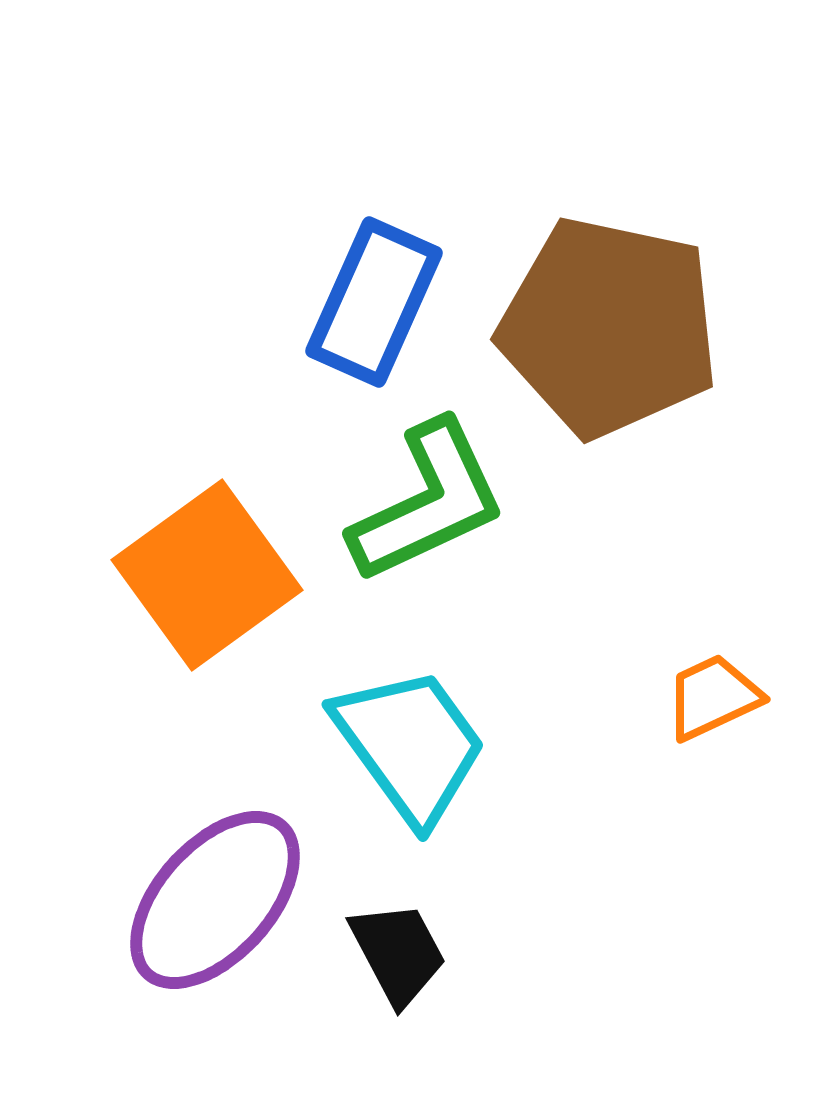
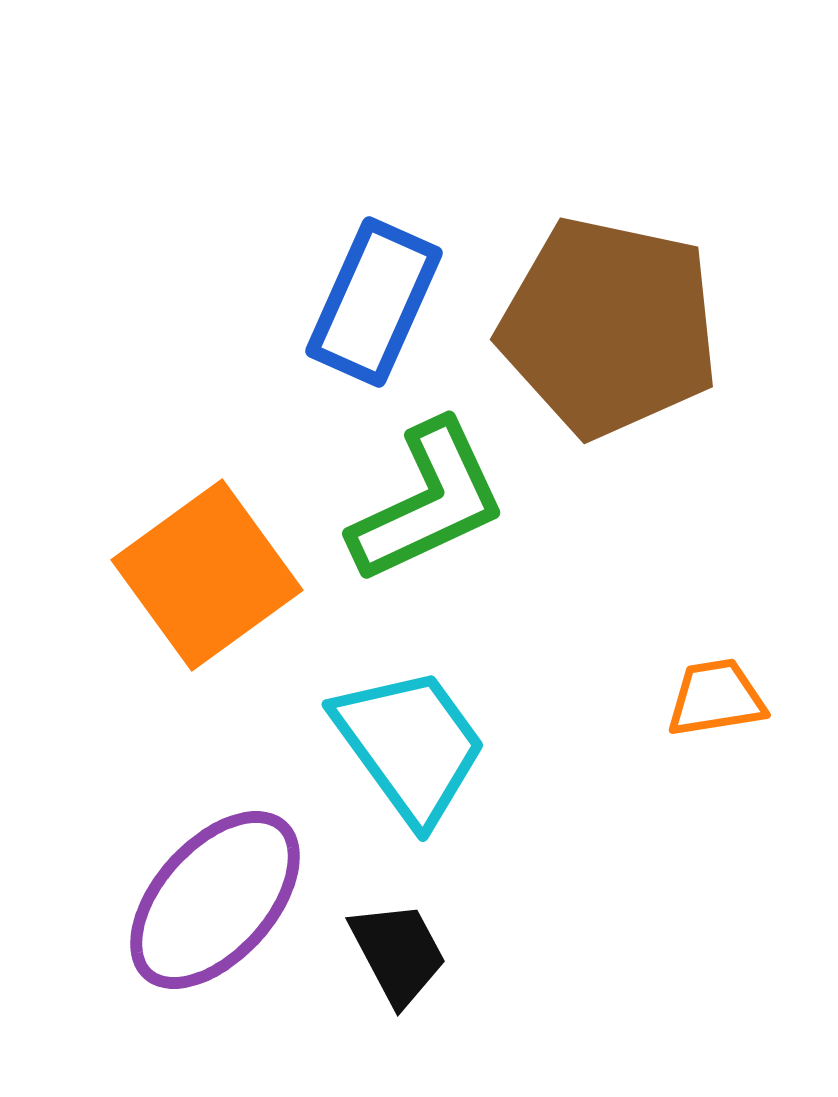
orange trapezoid: moved 3 px right, 1 px down; rotated 16 degrees clockwise
